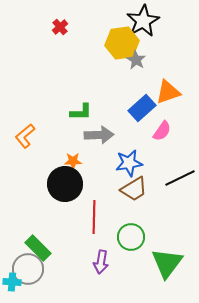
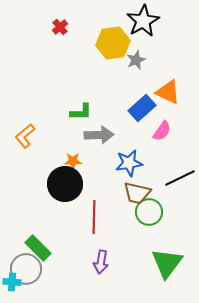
yellow hexagon: moved 9 px left
gray star: rotated 18 degrees clockwise
orange triangle: rotated 44 degrees clockwise
brown trapezoid: moved 3 px right, 4 px down; rotated 44 degrees clockwise
green circle: moved 18 px right, 25 px up
gray circle: moved 2 px left
